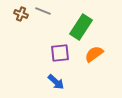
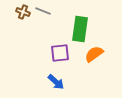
brown cross: moved 2 px right, 2 px up
green rectangle: moved 1 px left, 2 px down; rotated 25 degrees counterclockwise
